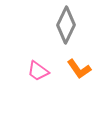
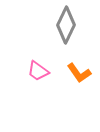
orange L-shape: moved 4 px down
